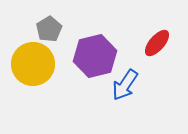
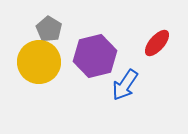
gray pentagon: rotated 10 degrees counterclockwise
yellow circle: moved 6 px right, 2 px up
